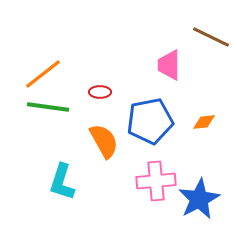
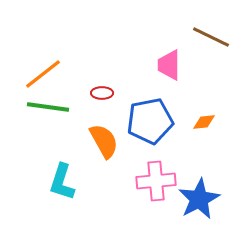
red ellipse: moved 2 px right, 1 px down
